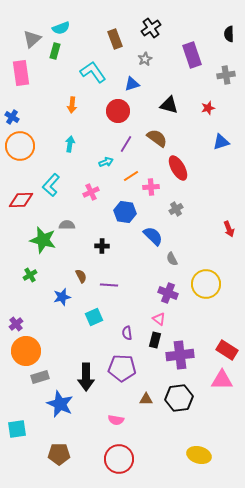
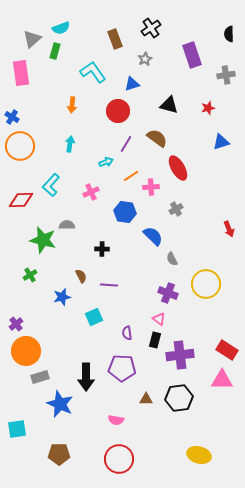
black cross at (102, 246): moved 3 px down
